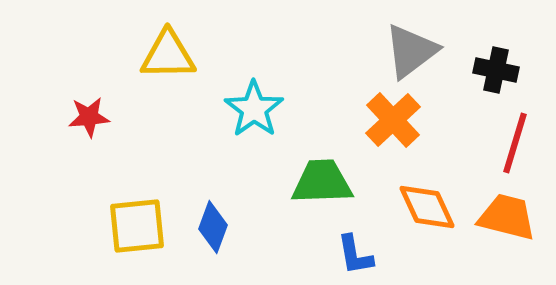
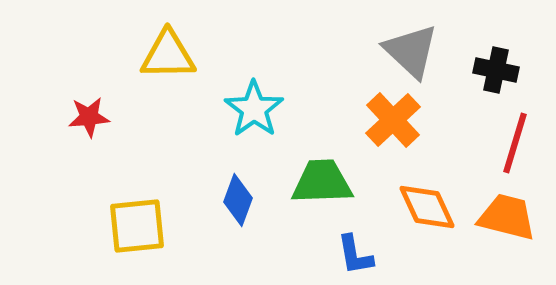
gray triangle: rotated 40 degrees counterclockwise
blue diamond: moved 25 px right, 27 px up
